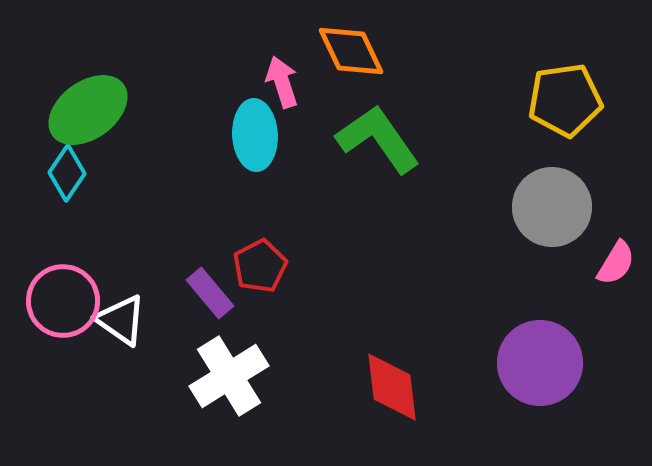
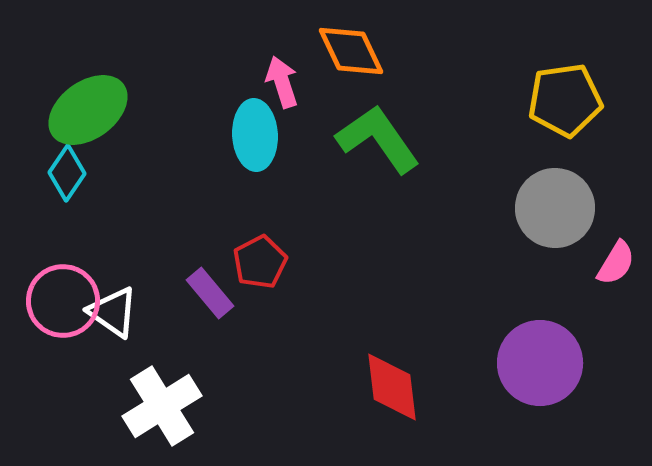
gray circle: moved 3 px right, 1 px down
red pentagon: moved 4 px up
white triangle: moved 8 px left, 8 px up
white cross: moved 67 px left, 30 px down
